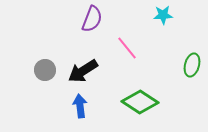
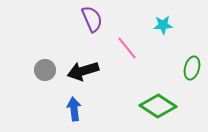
cyan star: moved 10 px down
purple semicircle: rotated 44 degrees counterclockwise
green ellipse: moved 3 px down
black arrow: rotated 16 degrees clockwise
green diamond: moved 18 px right, 4 px down
blue arrow: moved 6 px left, 3 px down
